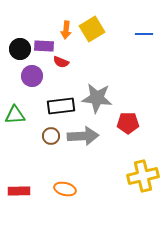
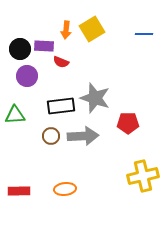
purple circle: moved 5 px left
gray star: moved 2 px left; rotated 12 degrees clockwise
orange ellipse: rotated 20 degrees counterclockwise
